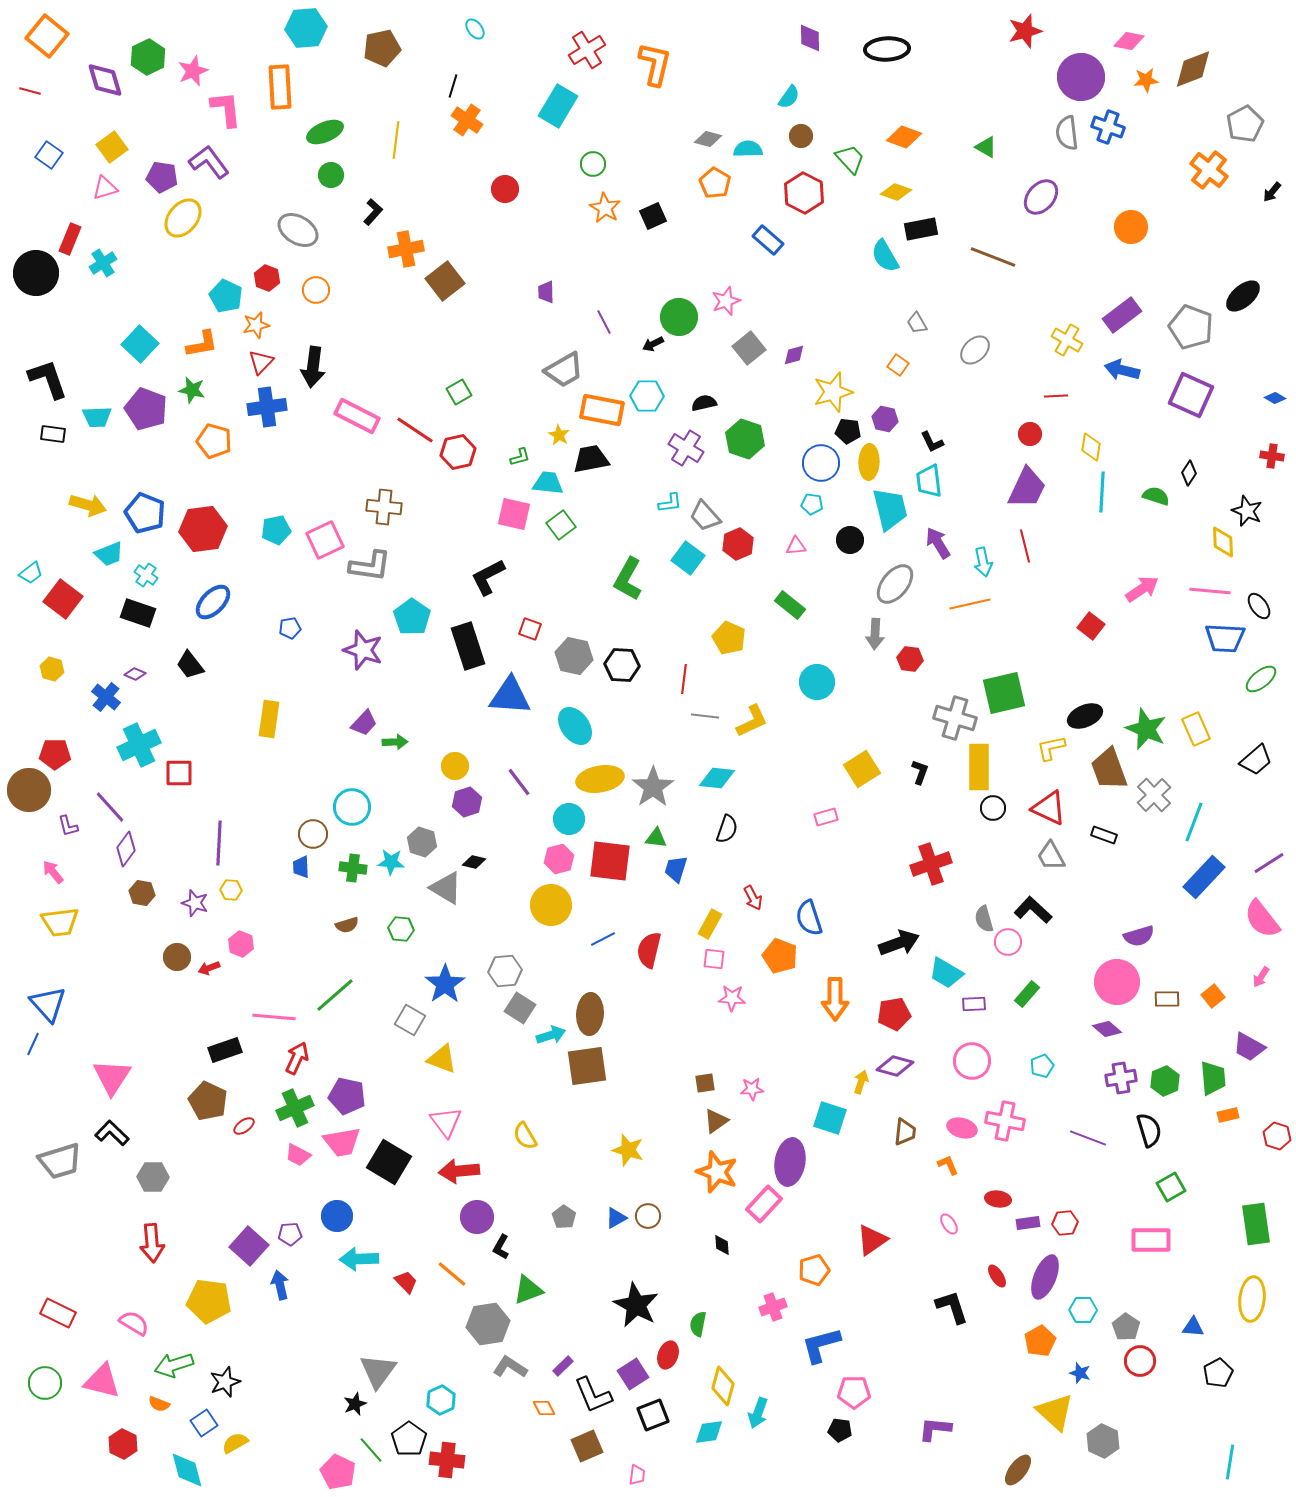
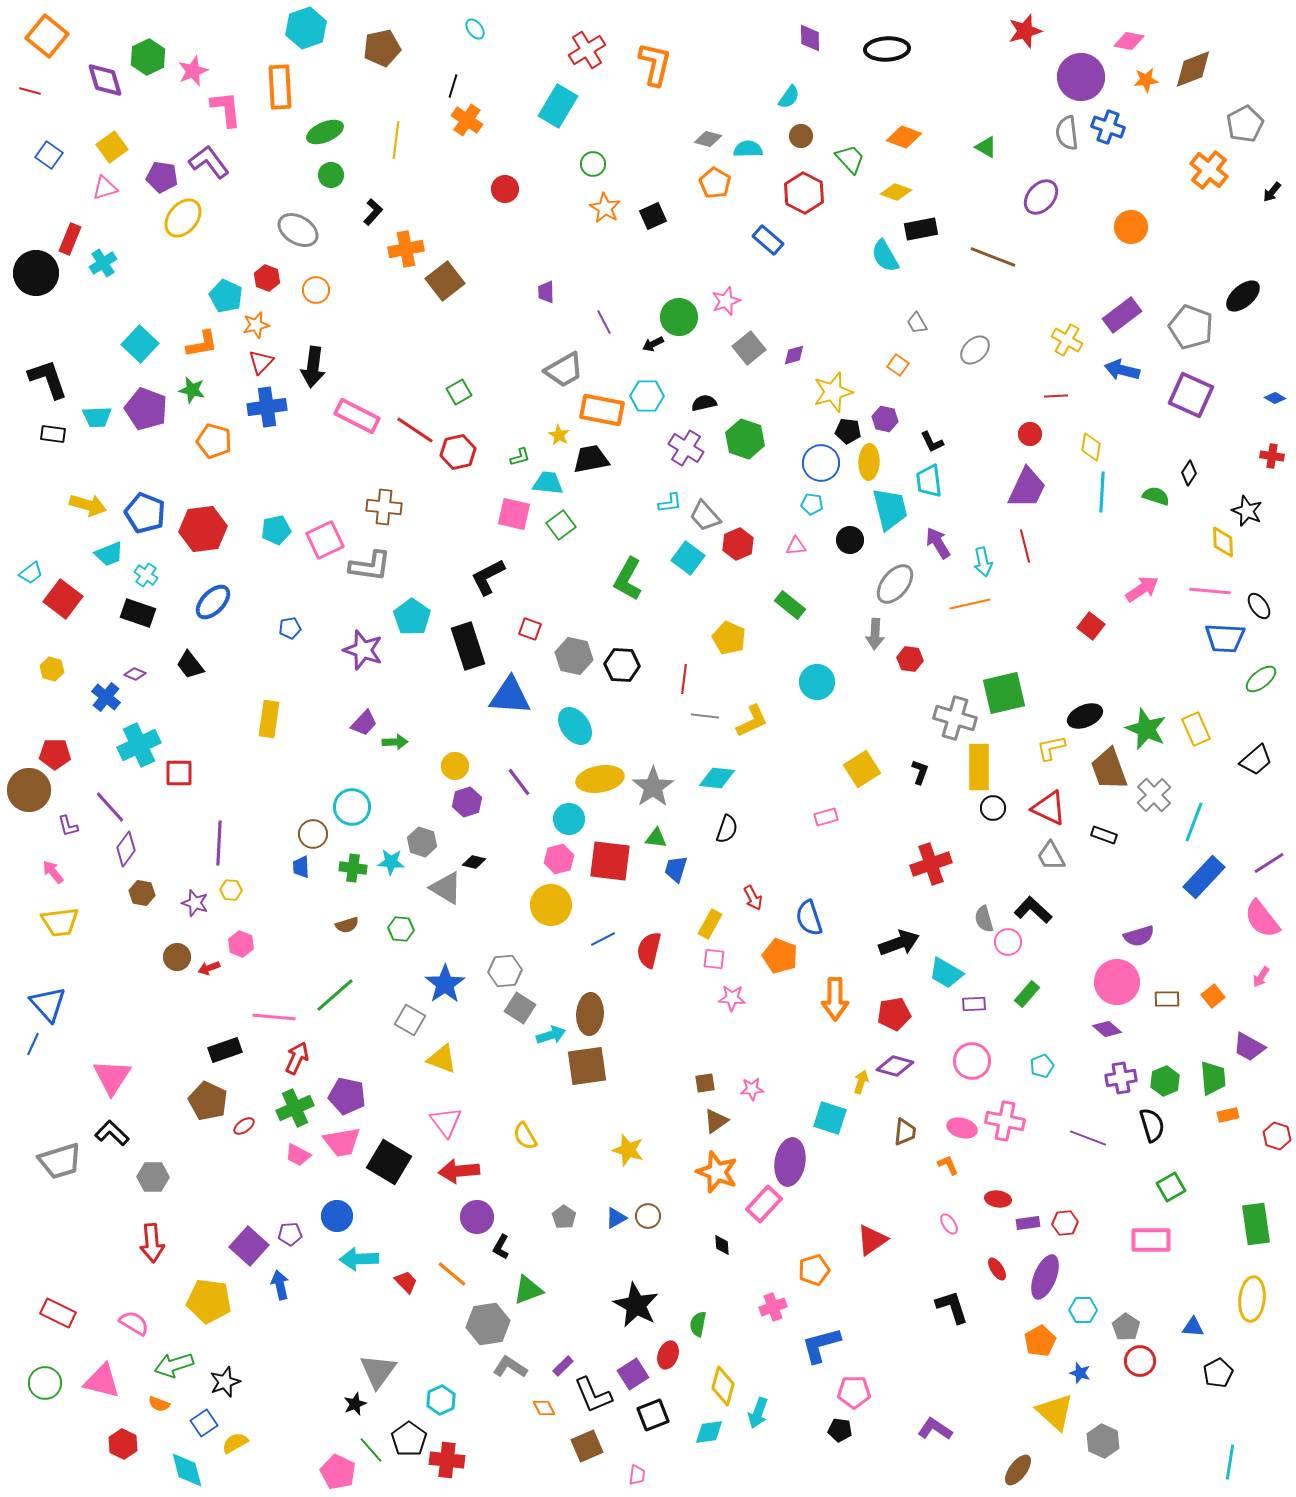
cyan hexagon at (306, 28): rotated 15 degrees counterclockwise
black semicircle at (1149, 1130): moved 3 px right, 5 px up
red ellipse at (997, 1276): moved 7 px up
purple L-shape at (935, 1429): rotated 28 degrees clockwise
